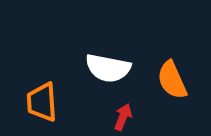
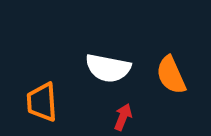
orange semicircle: moved 1 px left, 5 px up
